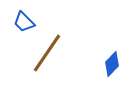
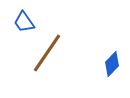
blue trapezoid: rotated 10 degrees clockwise
